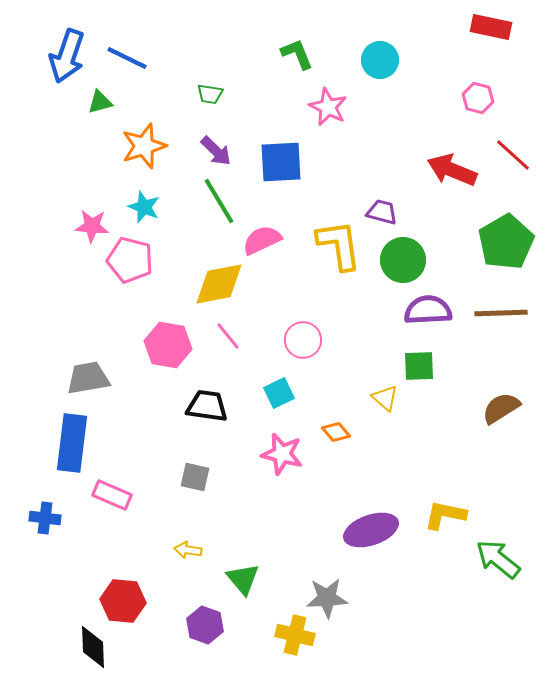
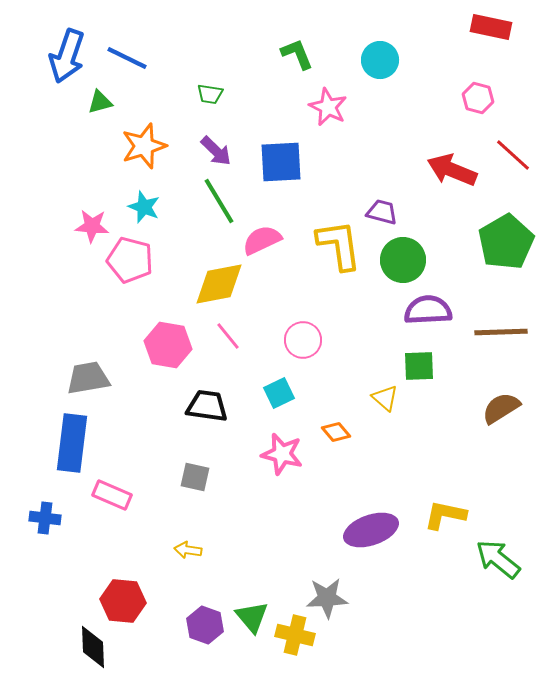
brown line at (501, 313): moved 19 px down
green triangle at (243, 579): moved 9 px right, 38 px down
